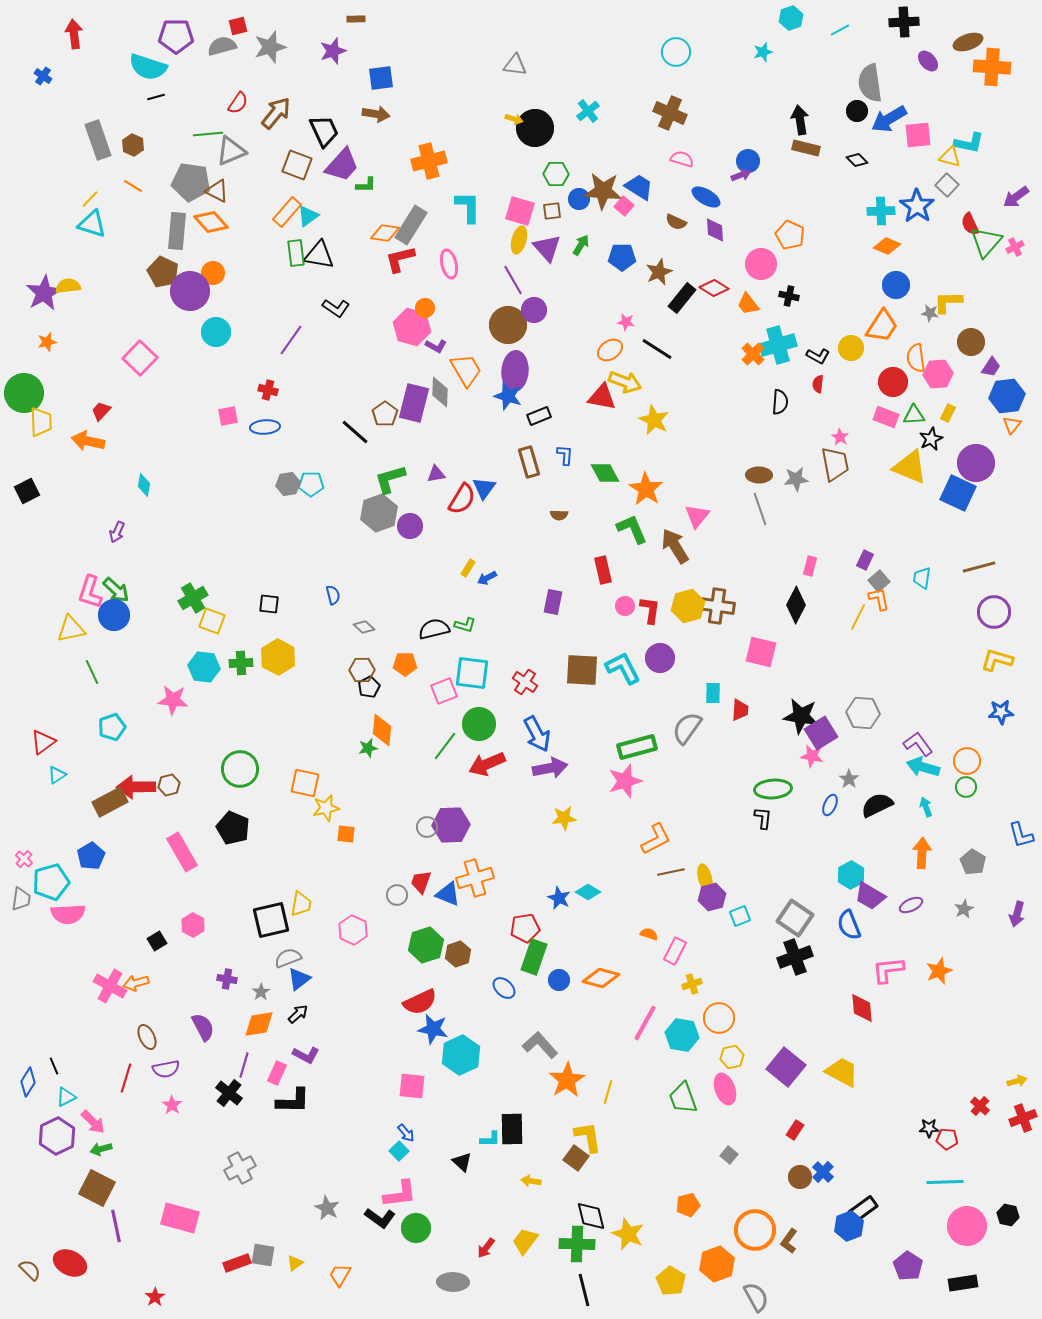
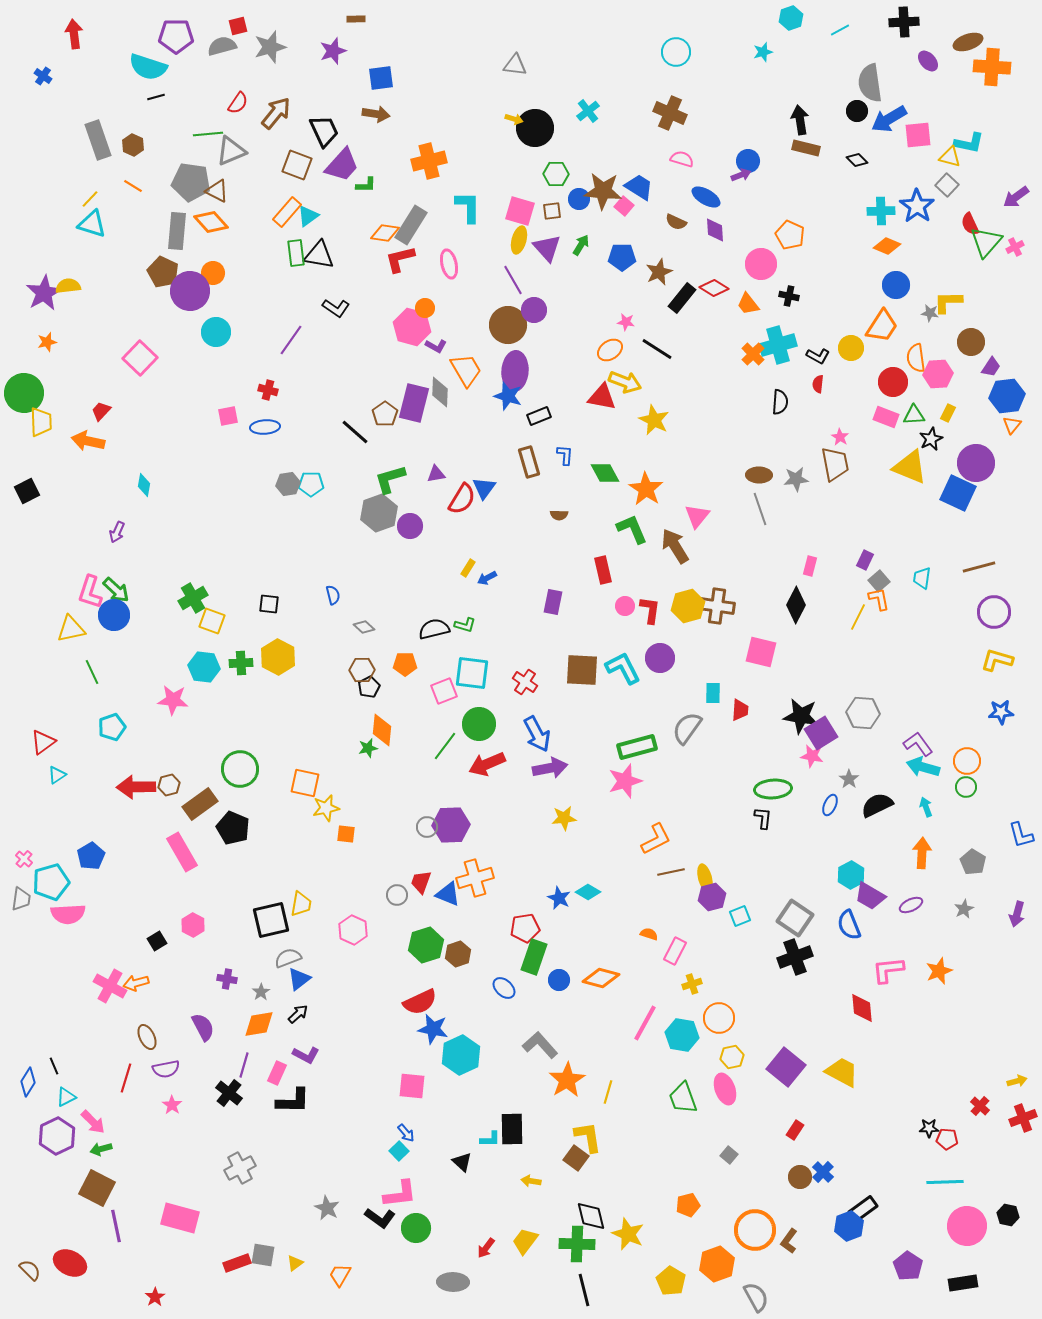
brown rectangle at (110, 802): moved 90 px right, 2 px down; rotated 8 degrees counterclockwise
